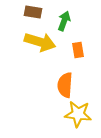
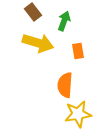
brown rectangle: rotated 42 degrees clockwise
yellow arrow: moved 2 px left, 1 px down
orange rectangle: moved 1 px down
yellow star: rotated 16 degrees counterclockwise
